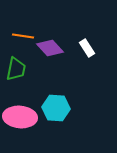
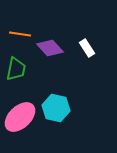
orange line: moved 3 px left, 2 px up
cyan hexagon: rotated 8 degrees clockwise
pink ellipse: rotated 48 degrees counterclockwise
